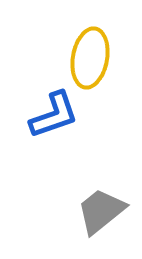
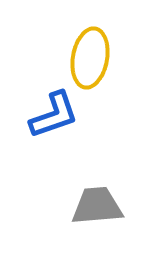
gray trapezoid: moved 4 px left, 5 px up; rotated 34 degrees clockwise
